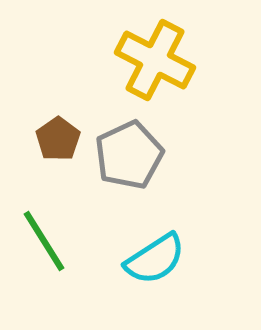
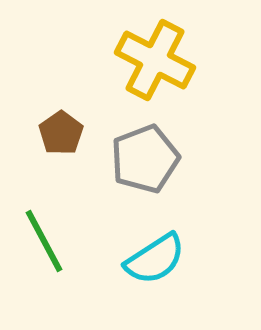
brown pentagon: moved 3 px right, 6 px up
gray pentagon: moved 16 px right, 4 px down; rotated 4 degrees clockwise
green line: rotated 4 degrees clockwise
